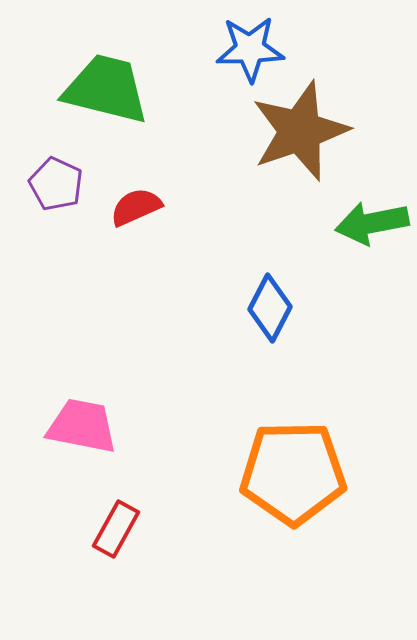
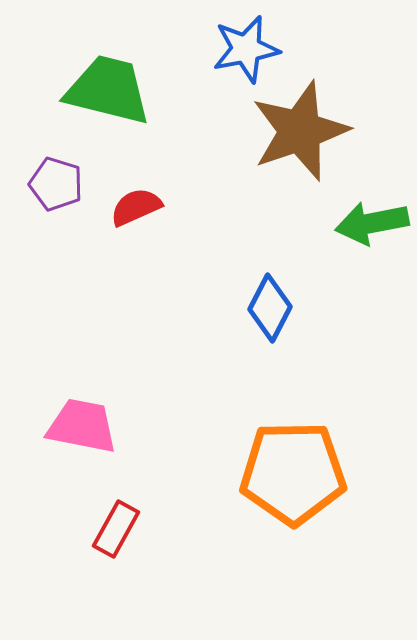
blue star: moved 4 px left; rotated 10 degrees counterclockwise
green trapezoid: moved 2 px right, 1 px down
purple pentagon: rotated 8 degrees counterclockwise
